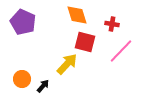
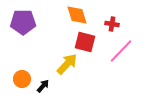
purple pentagon: rotated 25 degrees counterclockwise
